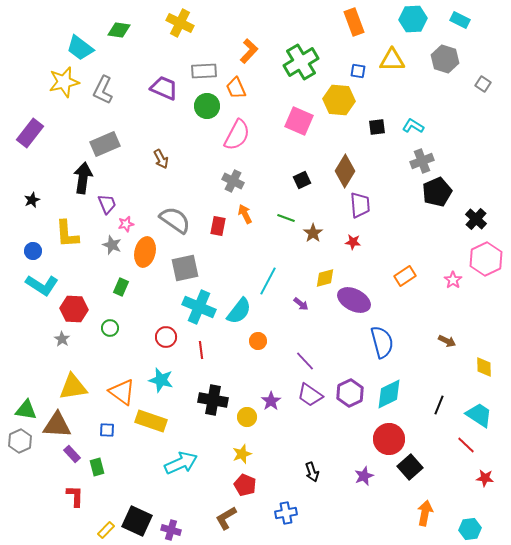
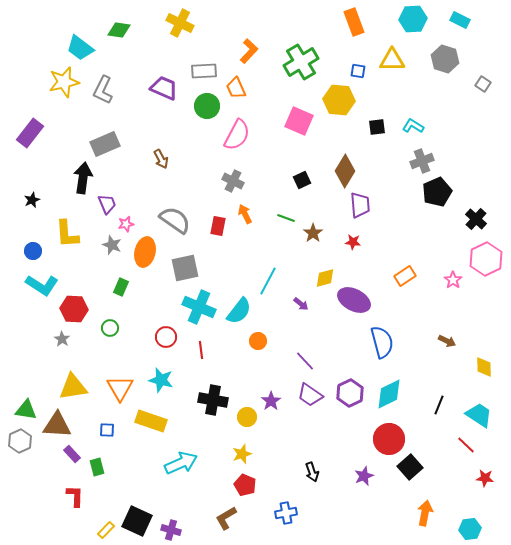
orange triangle at (122, 392): moved 2 px left, 4 px up; rotated 24 degrees clockwise
